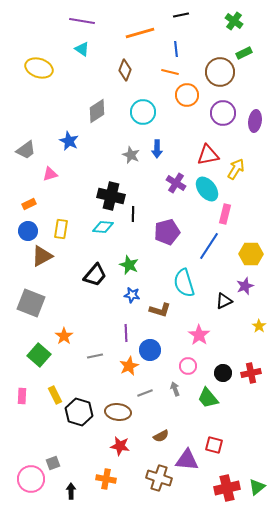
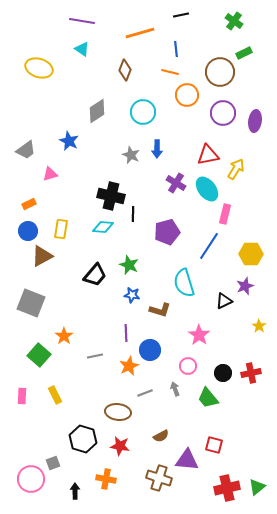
black hexagon at (79, 412): moved 4 px right, 27 px down
black arrow at (71, 491): moved 4 px right
